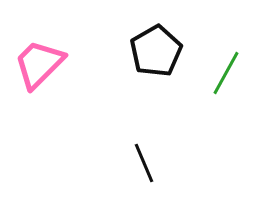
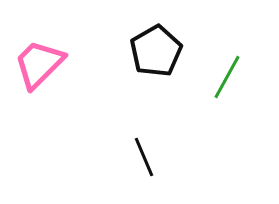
green line: moved 1 px right, 4 px down
black line: moved 6 px up
